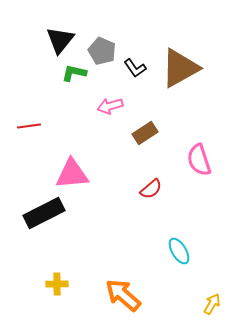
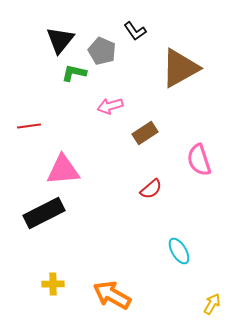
black L-shape: moved 37 px up
pink triangle: moved 9 px left, 4 px up
yellow cross: moved 4 px left
orange arrow: moved 11 px left; rotated 12 degrees counterclockwise
